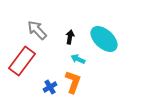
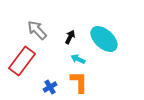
black arrow: rotated 16 degrees clockwise
orange L-shape: moved 6 px right; rotated 20 degrees counterclockwise
